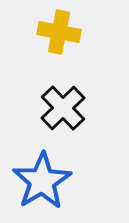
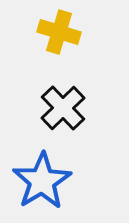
yellow cross: rotated 6 degrees clockwise
